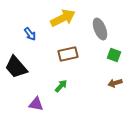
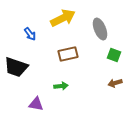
black trapezoid: rotated 30 degrees counterclockwise
green arrow: rotated 40 degrees clockwise
